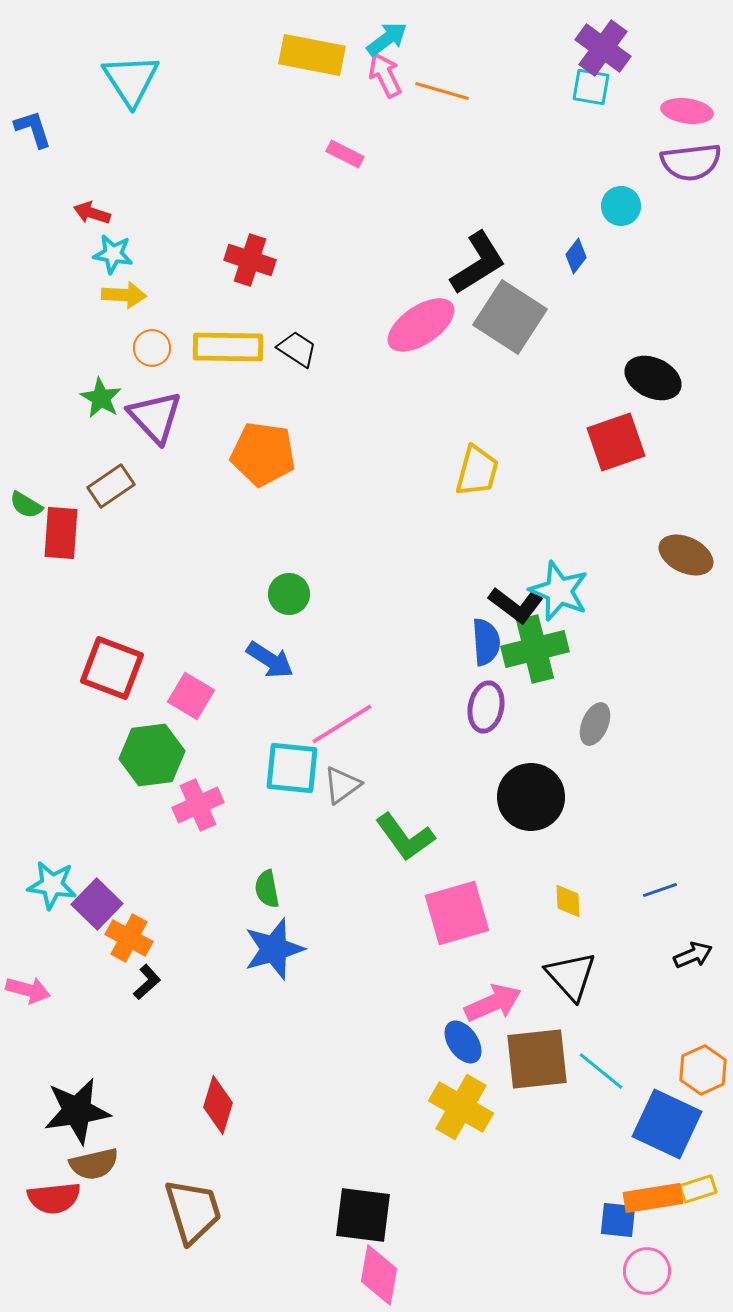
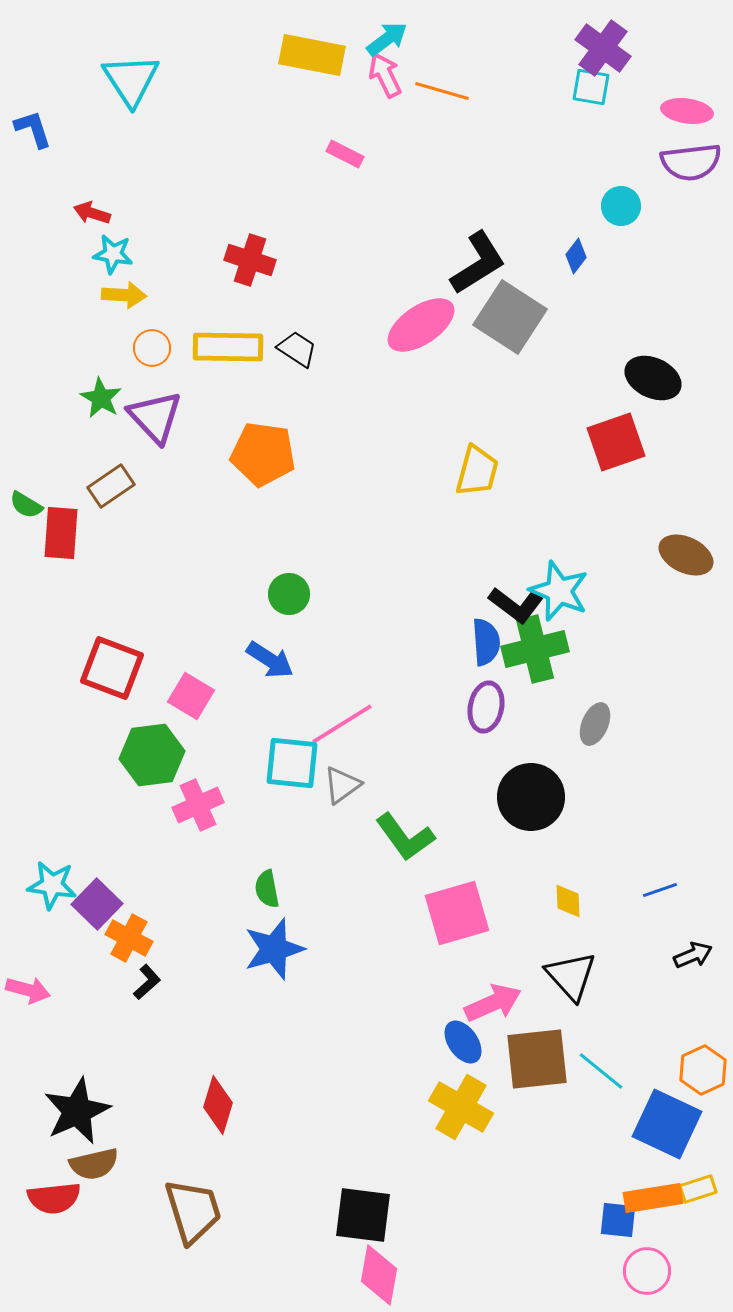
cyan square at (292, 768): moved 5 px up
black star at (77, 1111): rotated 16 degrees counterclockwise
